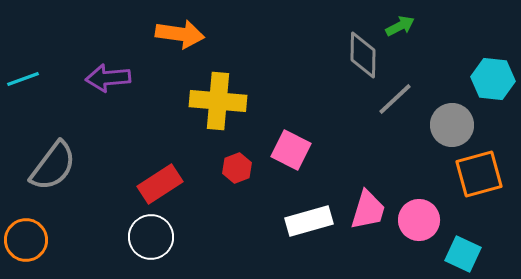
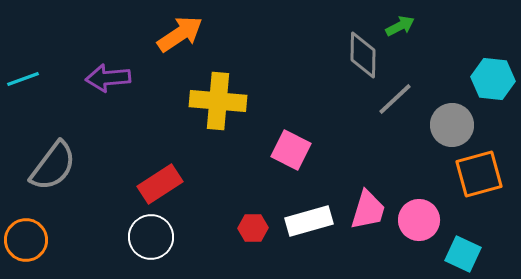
orange arrow: rotated 42 degrees counterclockwise
red hexagon: moved 16 px right, 60 px down; rotated 20 degrees clockwise
